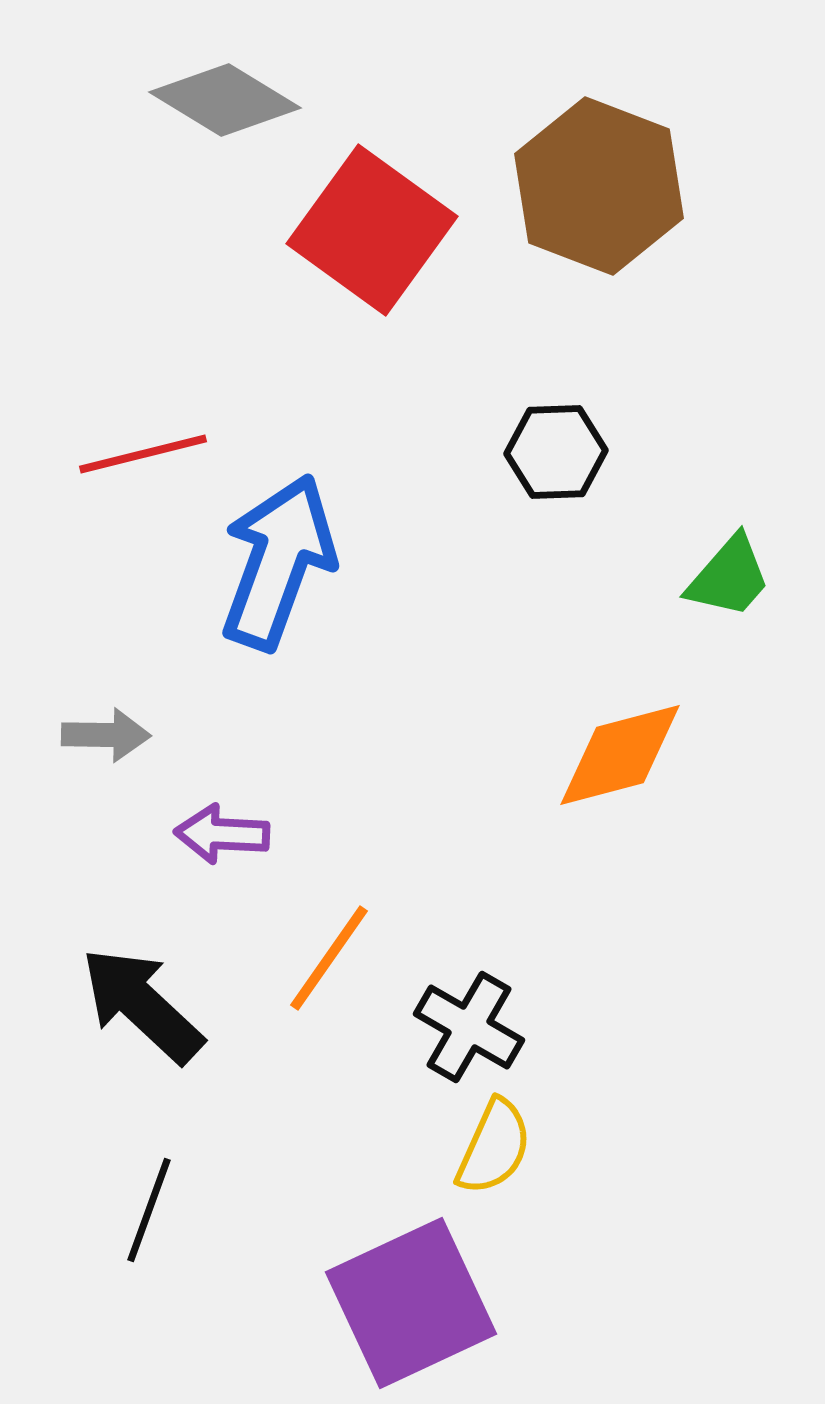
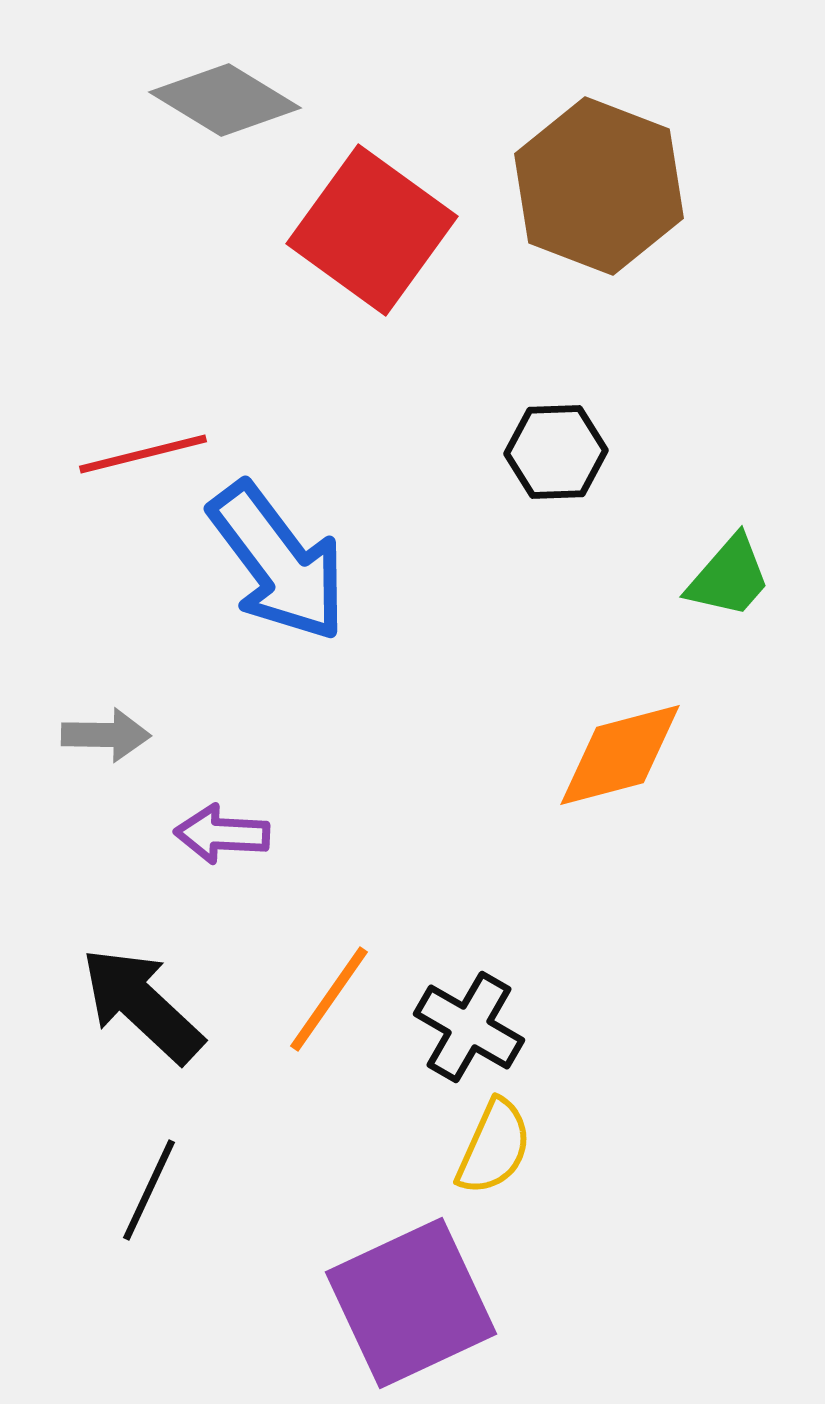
blue arrow: rotated 123 degrees clockwise
orange line: moved 41 px down
black line: moved 20 px up; rotated 5 degrees clockwise
